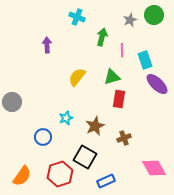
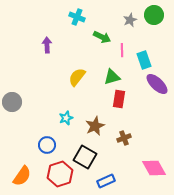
green arrow: rotated 102 degrees clockwise
cyan rectangle: moved 1 px left
blue circle: moved 4 px right, 8 px down
